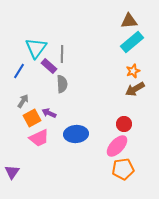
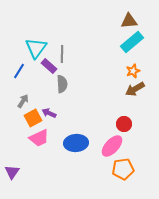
orange square: moved 1 px right
blue ellipse: moved 9 px down
pink ellipse: moved 5 px left
